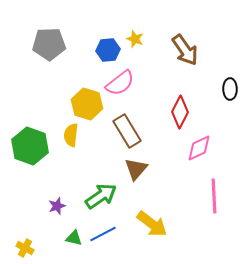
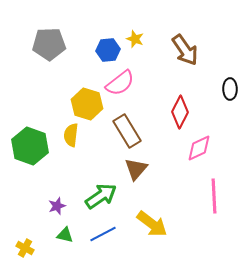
green triangle: moved 9 px left, 3 px up
